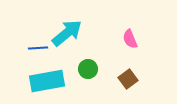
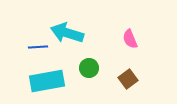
cyan arrow: rotated 124 degrees counterclockwise
blue line: moved 1 px up
green circle: moved 1 px right, 1 px up
